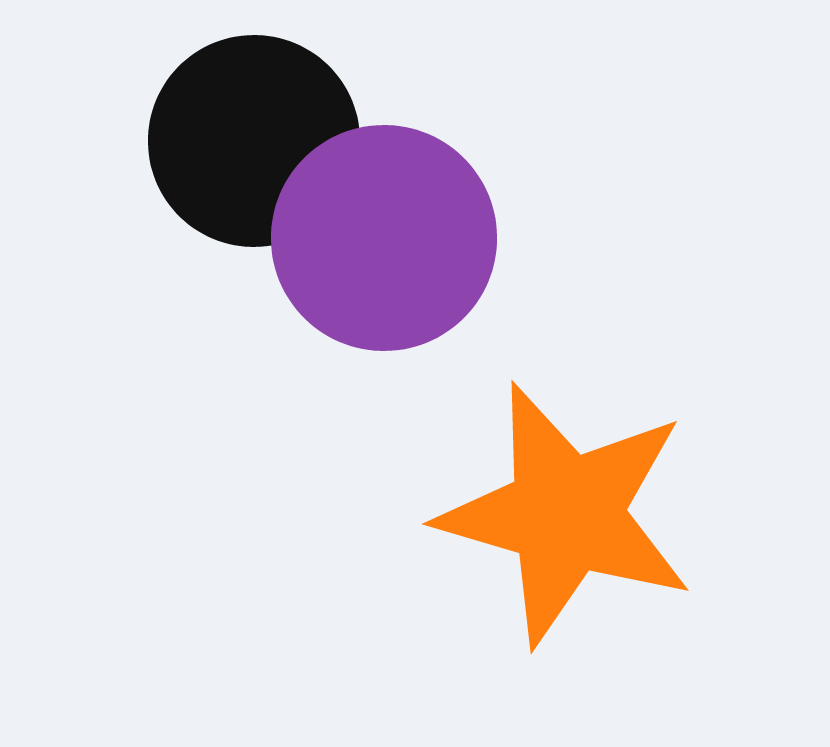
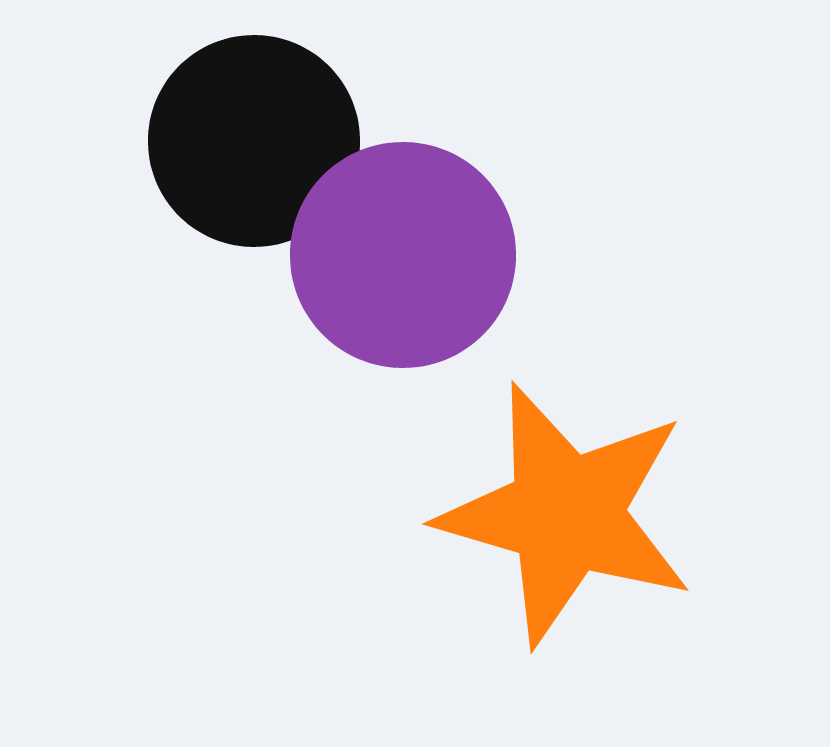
purple circle: moved 19 px right, 17 px down
